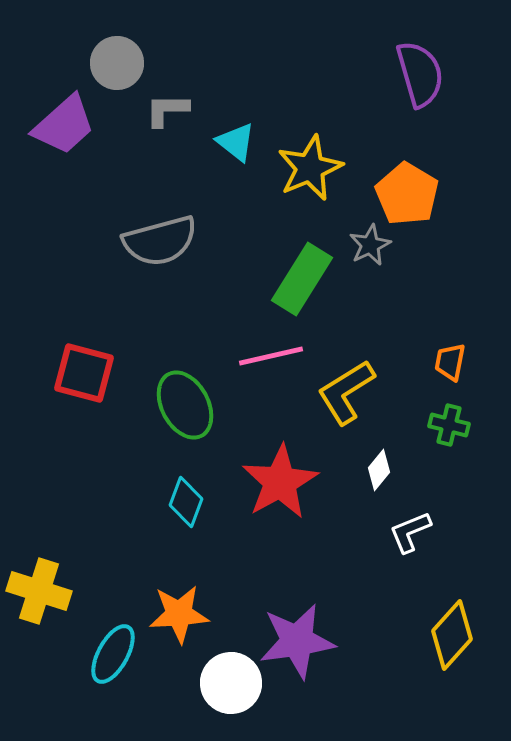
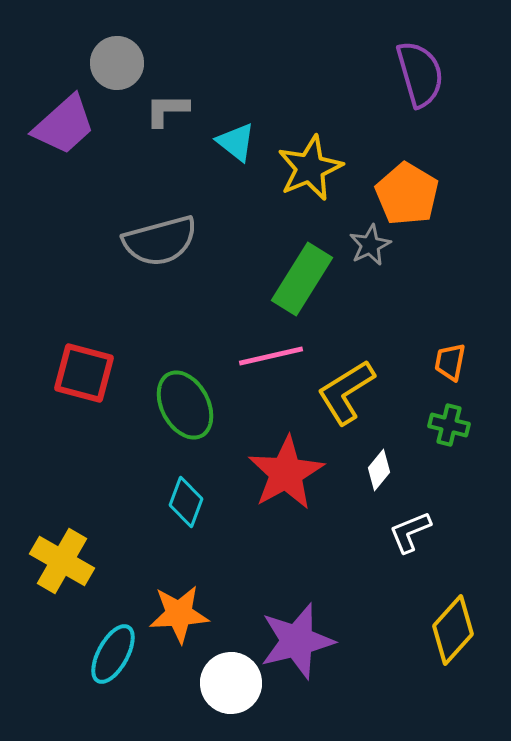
red star: moved 6 px right, 9 px up
yellow cross: moved 23 px right, 30 px up; rotated 12 degrees clockwise
yellow diamond: moved 1 px right, 5 px up
purple star: rotated 6 degrees counterclockwise
